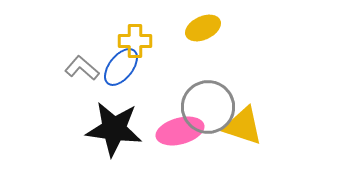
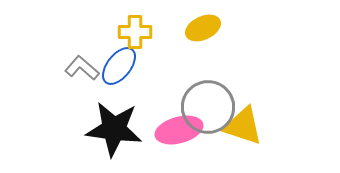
yellow cross: moved 9 px up
blue ellipse: moved 2 px left, 1 px up
pink ellipse: moved 1 px left, 1 px up
